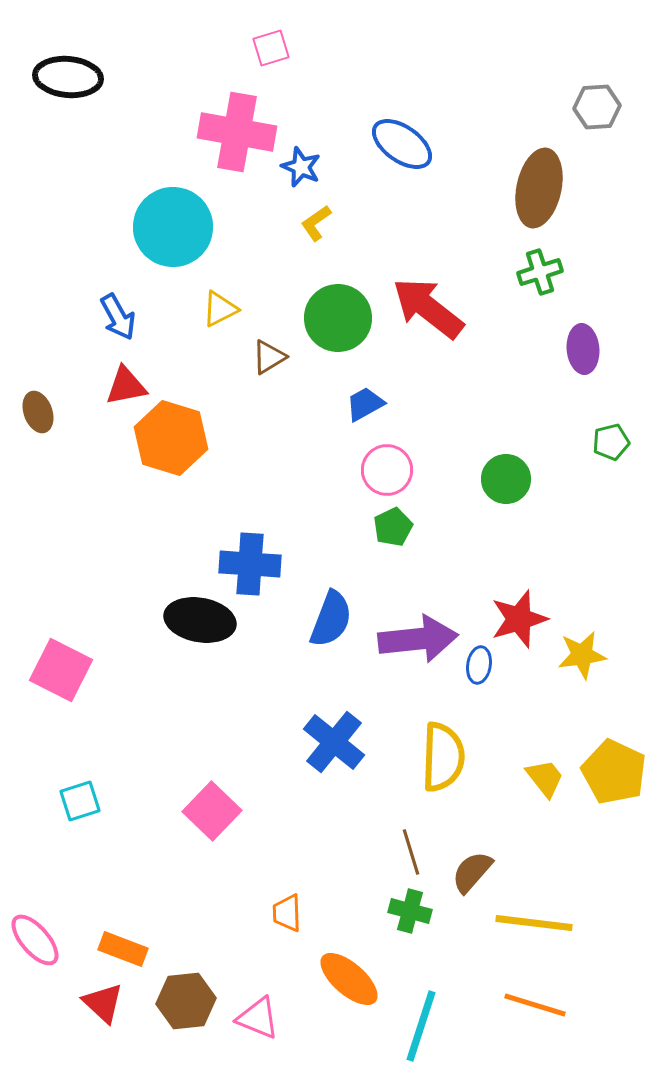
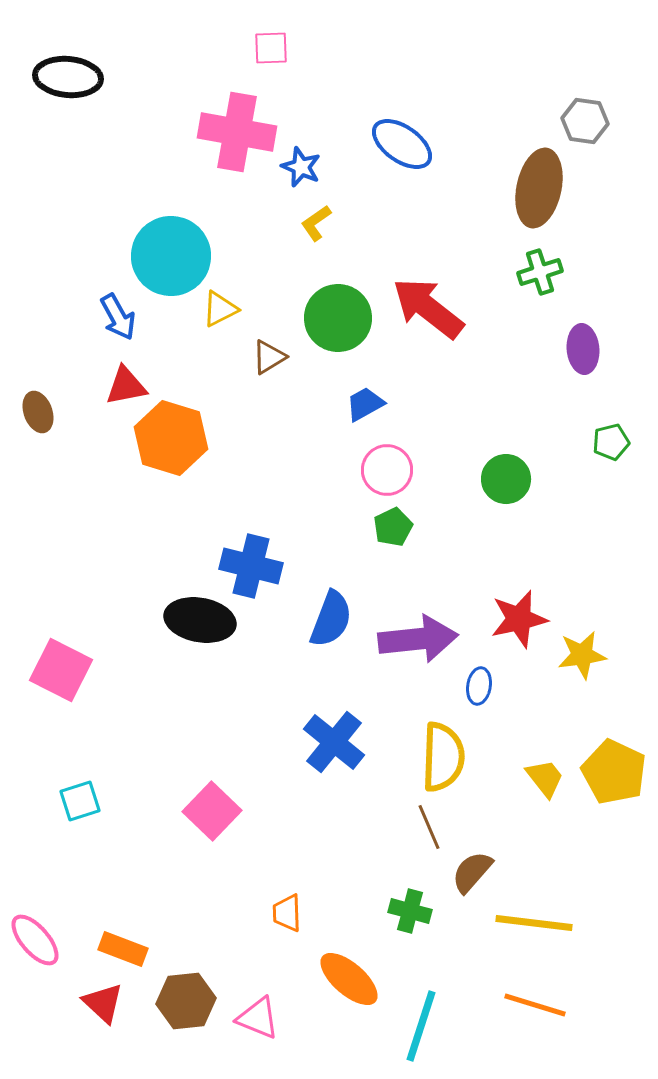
pink square at (271, 48): rotated 15 degrees clockwise
gray hexagon at (597, 107): moved 12 px left, 14 px down; rotated 12 degrees clockwise
cyan circle at (173, 227): moved 2 px left, 29 px down
blue cross at (250, 564): moved 1 px right, 2 px down; rotated 10 degrees clockwise
red star at (519, 619): rotated 4 degrees clockwise
blue ellipse at (479, 665): moved 21 px down
brown line at (411, 852): moved 18 px right, 25 px up; rotated 6 degrees counterclockwise
